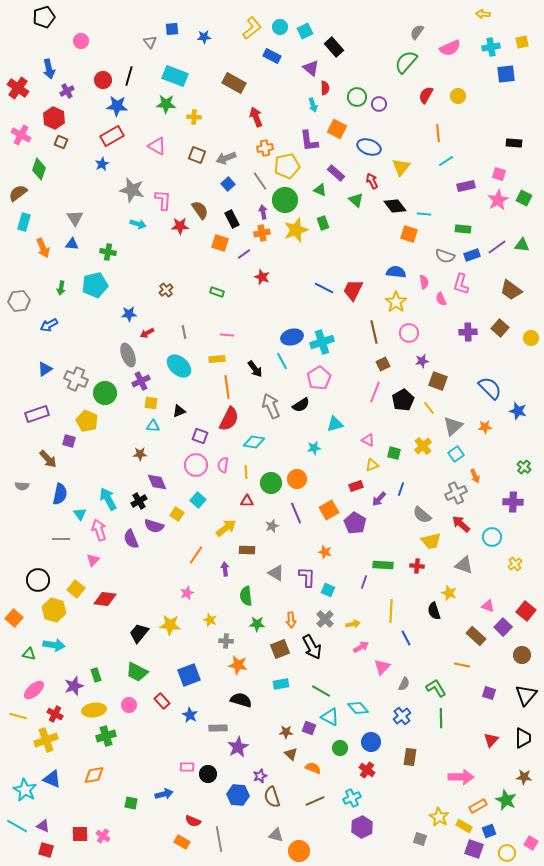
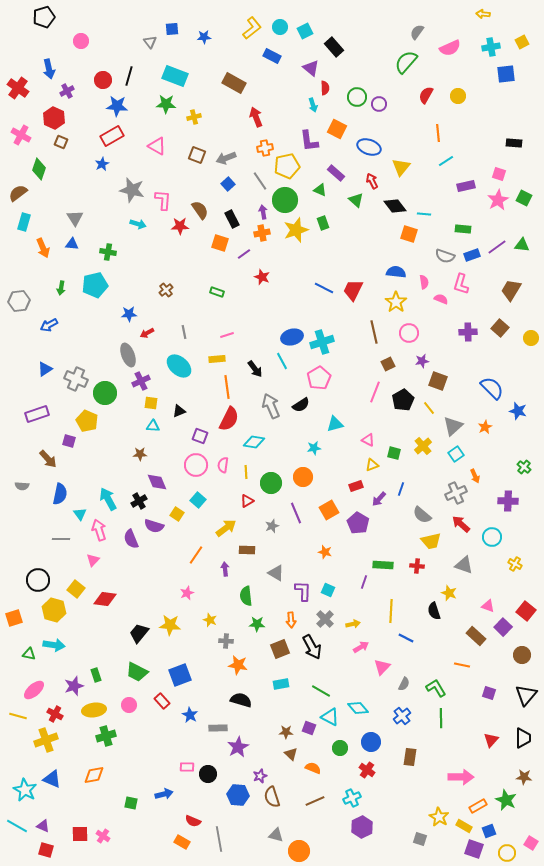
yellow square at (522, 42): rotated 16 degrees counterclockwise
yellow cross at (194, 117): rotated 16 degrees counterclockwise
brown trapezoid at (511, 290): rotated 85 degrees clockwise
pink semicircle at (441, 299): rotated 136 degrees clockwise
pink line at (227, 335): rotated 24 degrees counterclockwise
brown square at (383, 364): moved 5 px right
blue semicircle at (490, 388): moved 2 px right
orange star at (485, 427): rotated 24 degrees counterclockwise
orange circle at (297, 479): moved 6 px right, 2 px up
red triangle at (247, 501): rotated 32 degrees counterclockwise
purple cross at (513, 502): moved 5 px left, 1 px up
purple pentagon at (355, 523): moved 3 px right
yellow cross at (515, 564): rotated 24 degrees counterclockwise
purple L-shape at (307, 577): moved 4 px left, 14 px down
orange square at (14, 618): rotated 30 degrees clockwise
blue line at (406, 638): rotated 35 degrees counterclockwise
blue square at (189, 675): moved 9 px left
